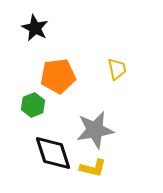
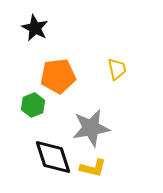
gray star: moved 4 px left, 2 px up
black diamond: moved 4 px down
